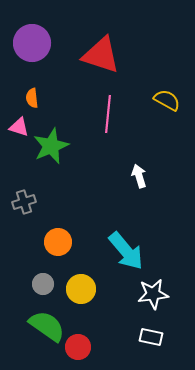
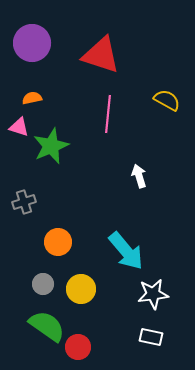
orange semicircle: rotated 84 degrees clockwise
